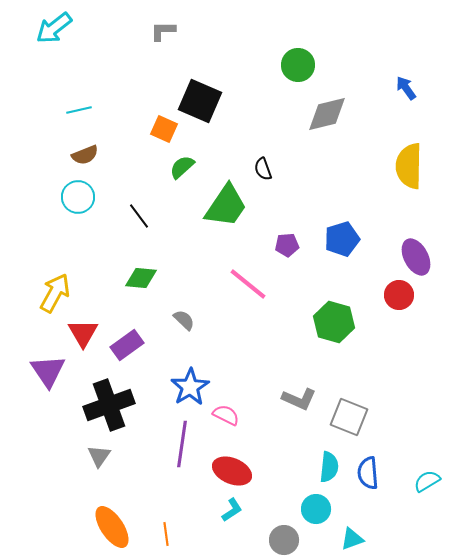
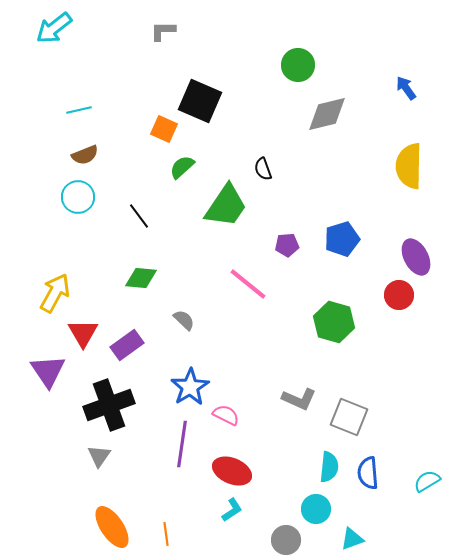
gray circle at (284, 540): moved 2 px right
